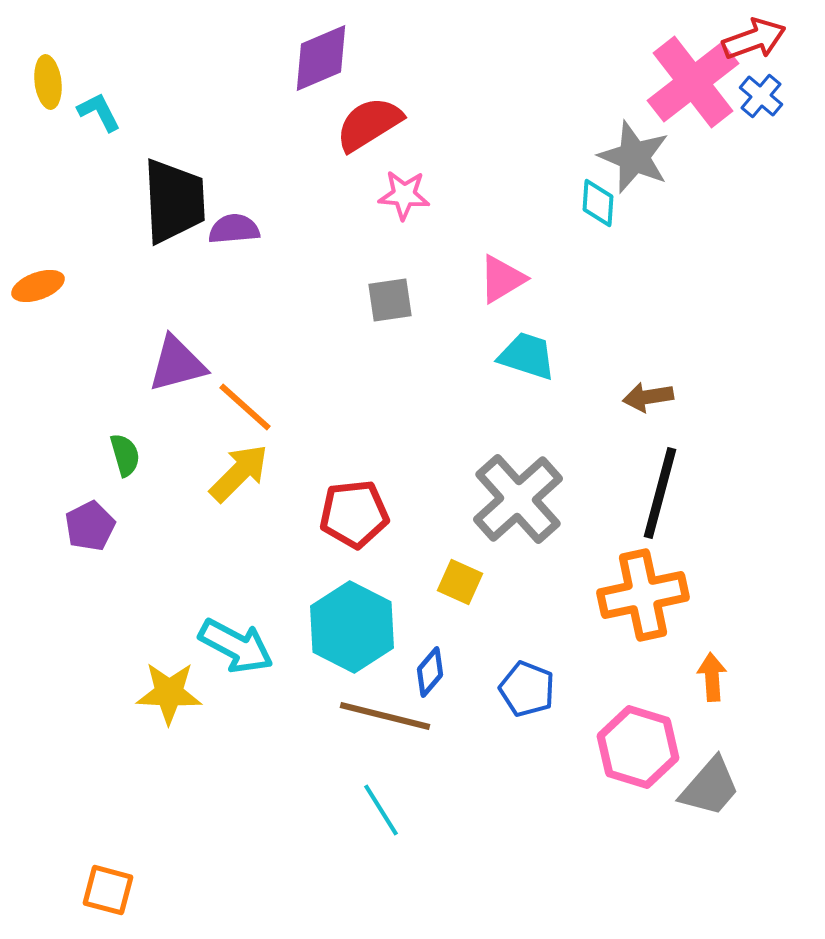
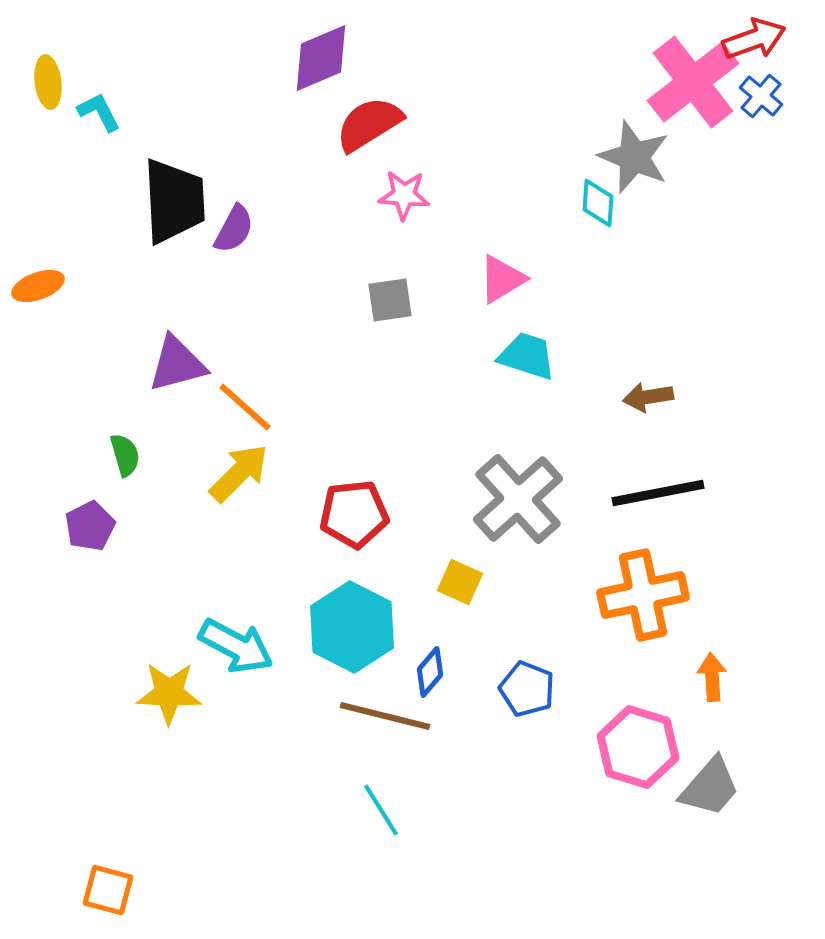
purple semicircle: rotated 123 degrees clockwise
black line: moved 2 px left; rotated 64 degrees clockwise
